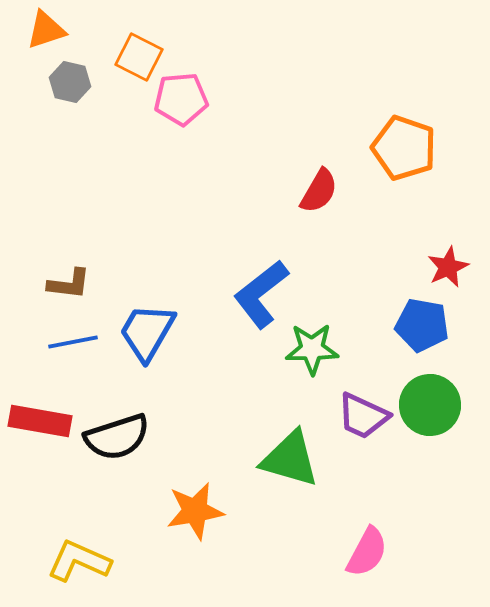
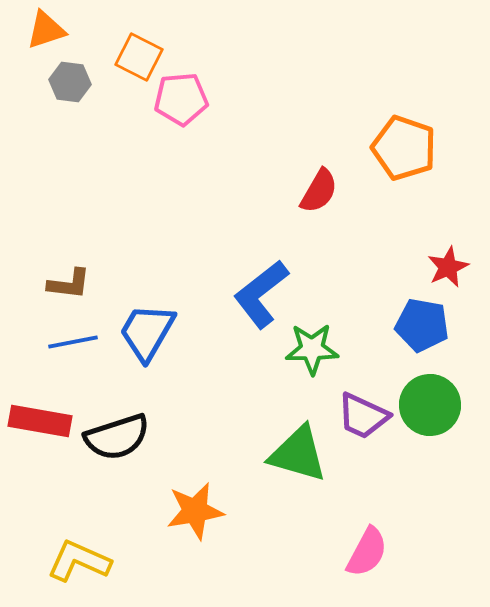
gray hexagon: rotated 6 degrees counterclockwise
green triangle: moved 8 px right, 5 px up
